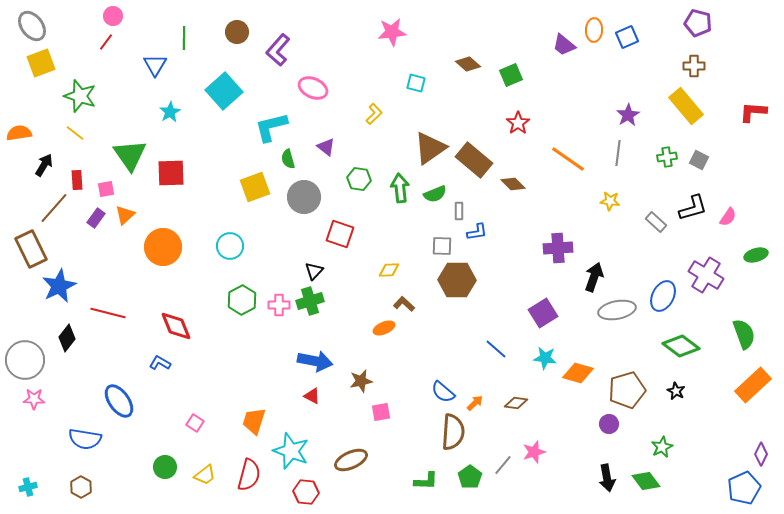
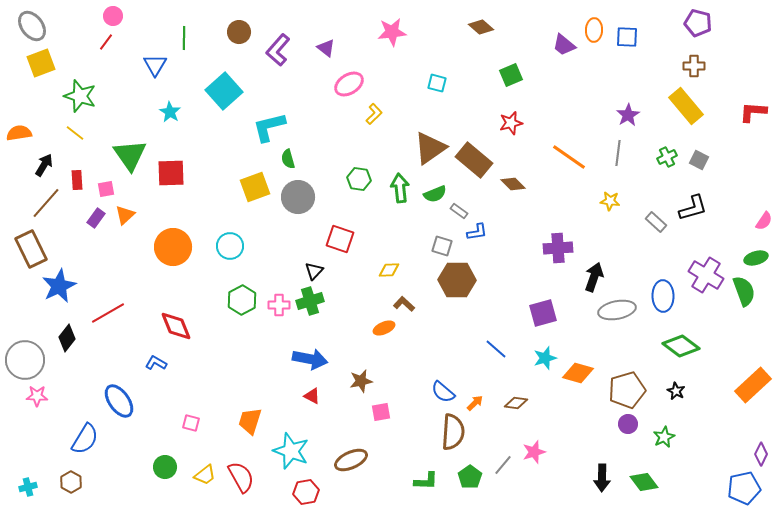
brown circle at (237, 32): moved 2 px right
blue square at (627, 37): rotated 25 degrees clockwise
brown diamond at (468, 64): moved 13 px right, 37 px up
cyan square at (416, 83): moved 21 px right
pink ellipse at (313, 88): moved 36 px right, 4 px up; rotated 56 degrees counterclockwise
cyan star at (170, 112): rotated 10 degrees counterclockwise
red star at (518, 123): moved 7 px left; rotated 20 degrees clockwise
cyan L-shape at (271, 127): moved 2 px left
purple triangle at (326, 147): moved 99 px up
green cross at (667, 157): rotated 18 degrees counterclockwise
orange line at (568, 159): moved 1 px right, 2 px up
gray circle at (304, 197): moved 6 px left
brown line at (54, 208): moved 8 px left, 5 px up
gray rectangle at (459, 211): rotated 54 degrees counterclockwise
pink semicircle at (728, 217): moved 36 px right, 4 px down
red square at (340, 234): moved 5 px down
gray square at (442, 246): rotated 15 degrees clockwise
orange circle at (163, 247): moved 10 px right
green ellipse at (756, 255): moved 3 px down
blue ellipse at (663, 296): rotated 28 degrees counterclockwise
red line at (108, 313): rotated 44 degrees counterclockwise
purple square at (543, 313): rotated 16 degrees clockwise
green semicircle at (744, 334): moved 43 px up
cyan star at (545, 358): rotated 25 degrees counterclockwise
blue arrow at (315, 361): moved 5 px left, 2 px up
blue L-shape at (160, 363): moved 4 px left
pink star at (34, 399): moved 3 px right, 3 px up
orange trapezoid at (254, 421): moved 4 px left
pink square at (195, 423): moved 4 px left; rotated 18 degrees counterclockwise
purple circle at (609, 424): moved 19 px right
blue semicircle at (85, 439): rotated 68 degrees counterclockwise
green star at (662, 447): moved 2 px right, 10 px up
red semicircle at (249, 475): moved 8 px left, 2 px down; rotated 44 degrees counterclockwise
black arrow at (607, 478): moved 5 px left; rotated 12 degrees clockwise
green diamond at (646, 481): moved 2 px left, 1 px down
brown hexagon at (81, 487): moved 10 px left, 5 px up
blue pentagon at (744, 488): rotated 12 degrees clockwise
red hexagon at (306, 492): rotated 15 degrees counterclockwise
